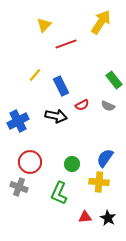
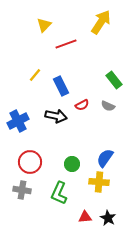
gray cross: moved 3 px right, 3 px down; rotated 12 degrees counterclockwise
